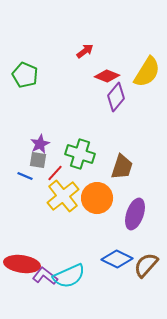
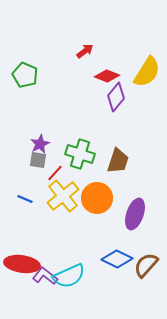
brown trapezoid: moved 4 px left, 6 px up
blue line: moved 23 px down
